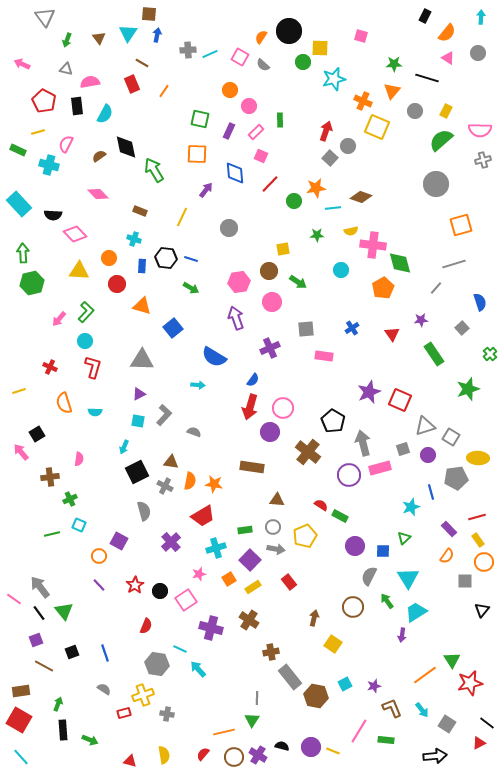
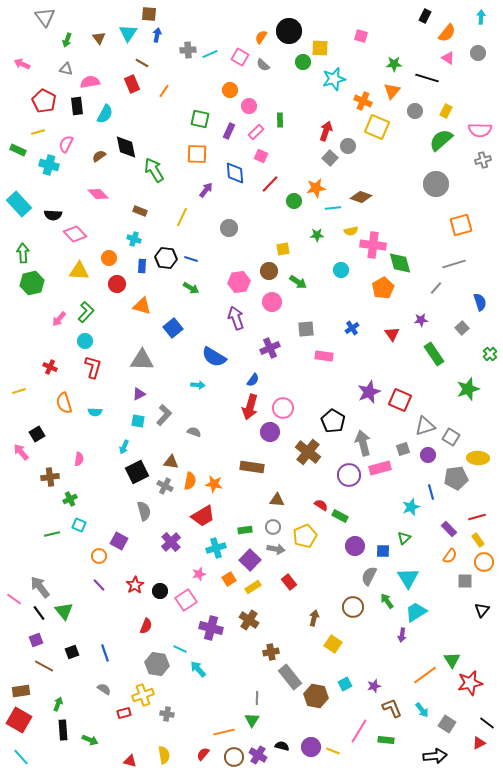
orange semicircle at (447, 556): moved 3 px right
